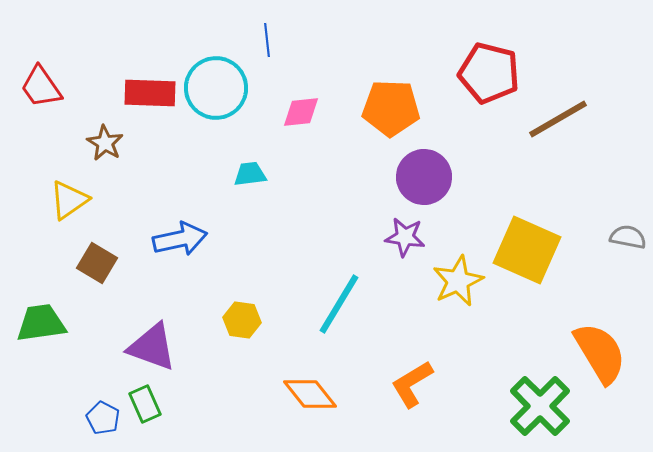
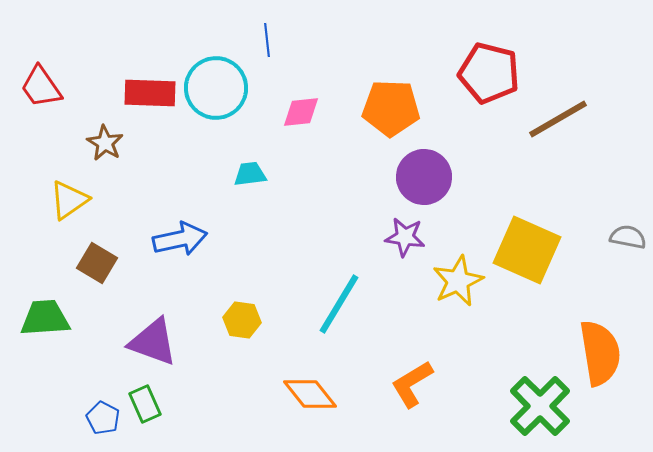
green trapezoid: moved 4 px right, 5 px up; rotated 4 degrees clockwise
purple triangle: moved 1 px right, 5 px up
orange semicircle: rotated 22 degrees clockwise
